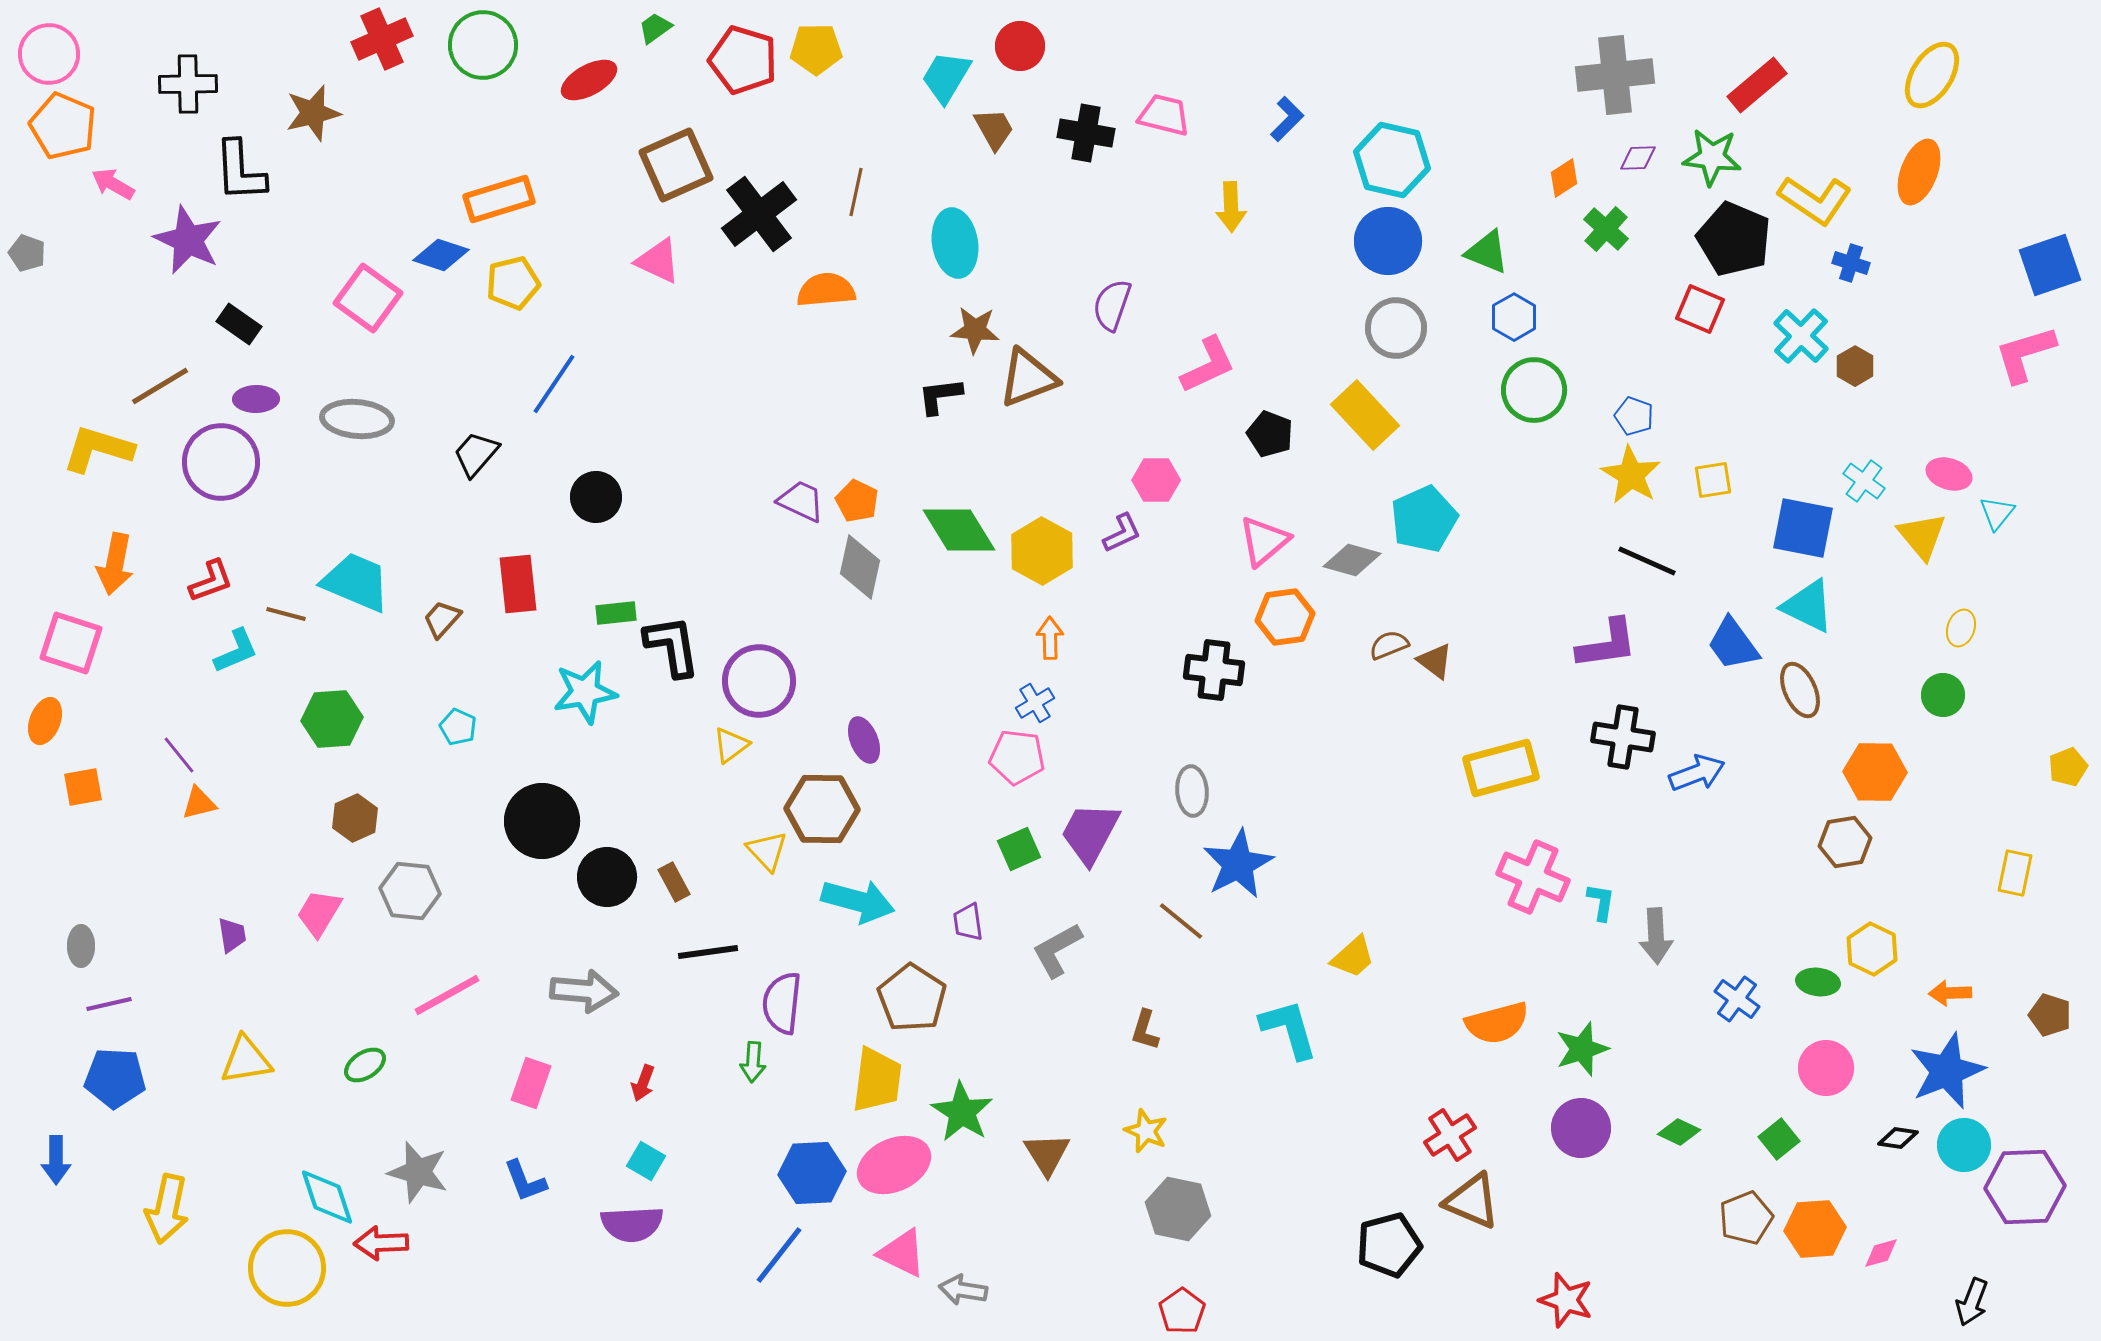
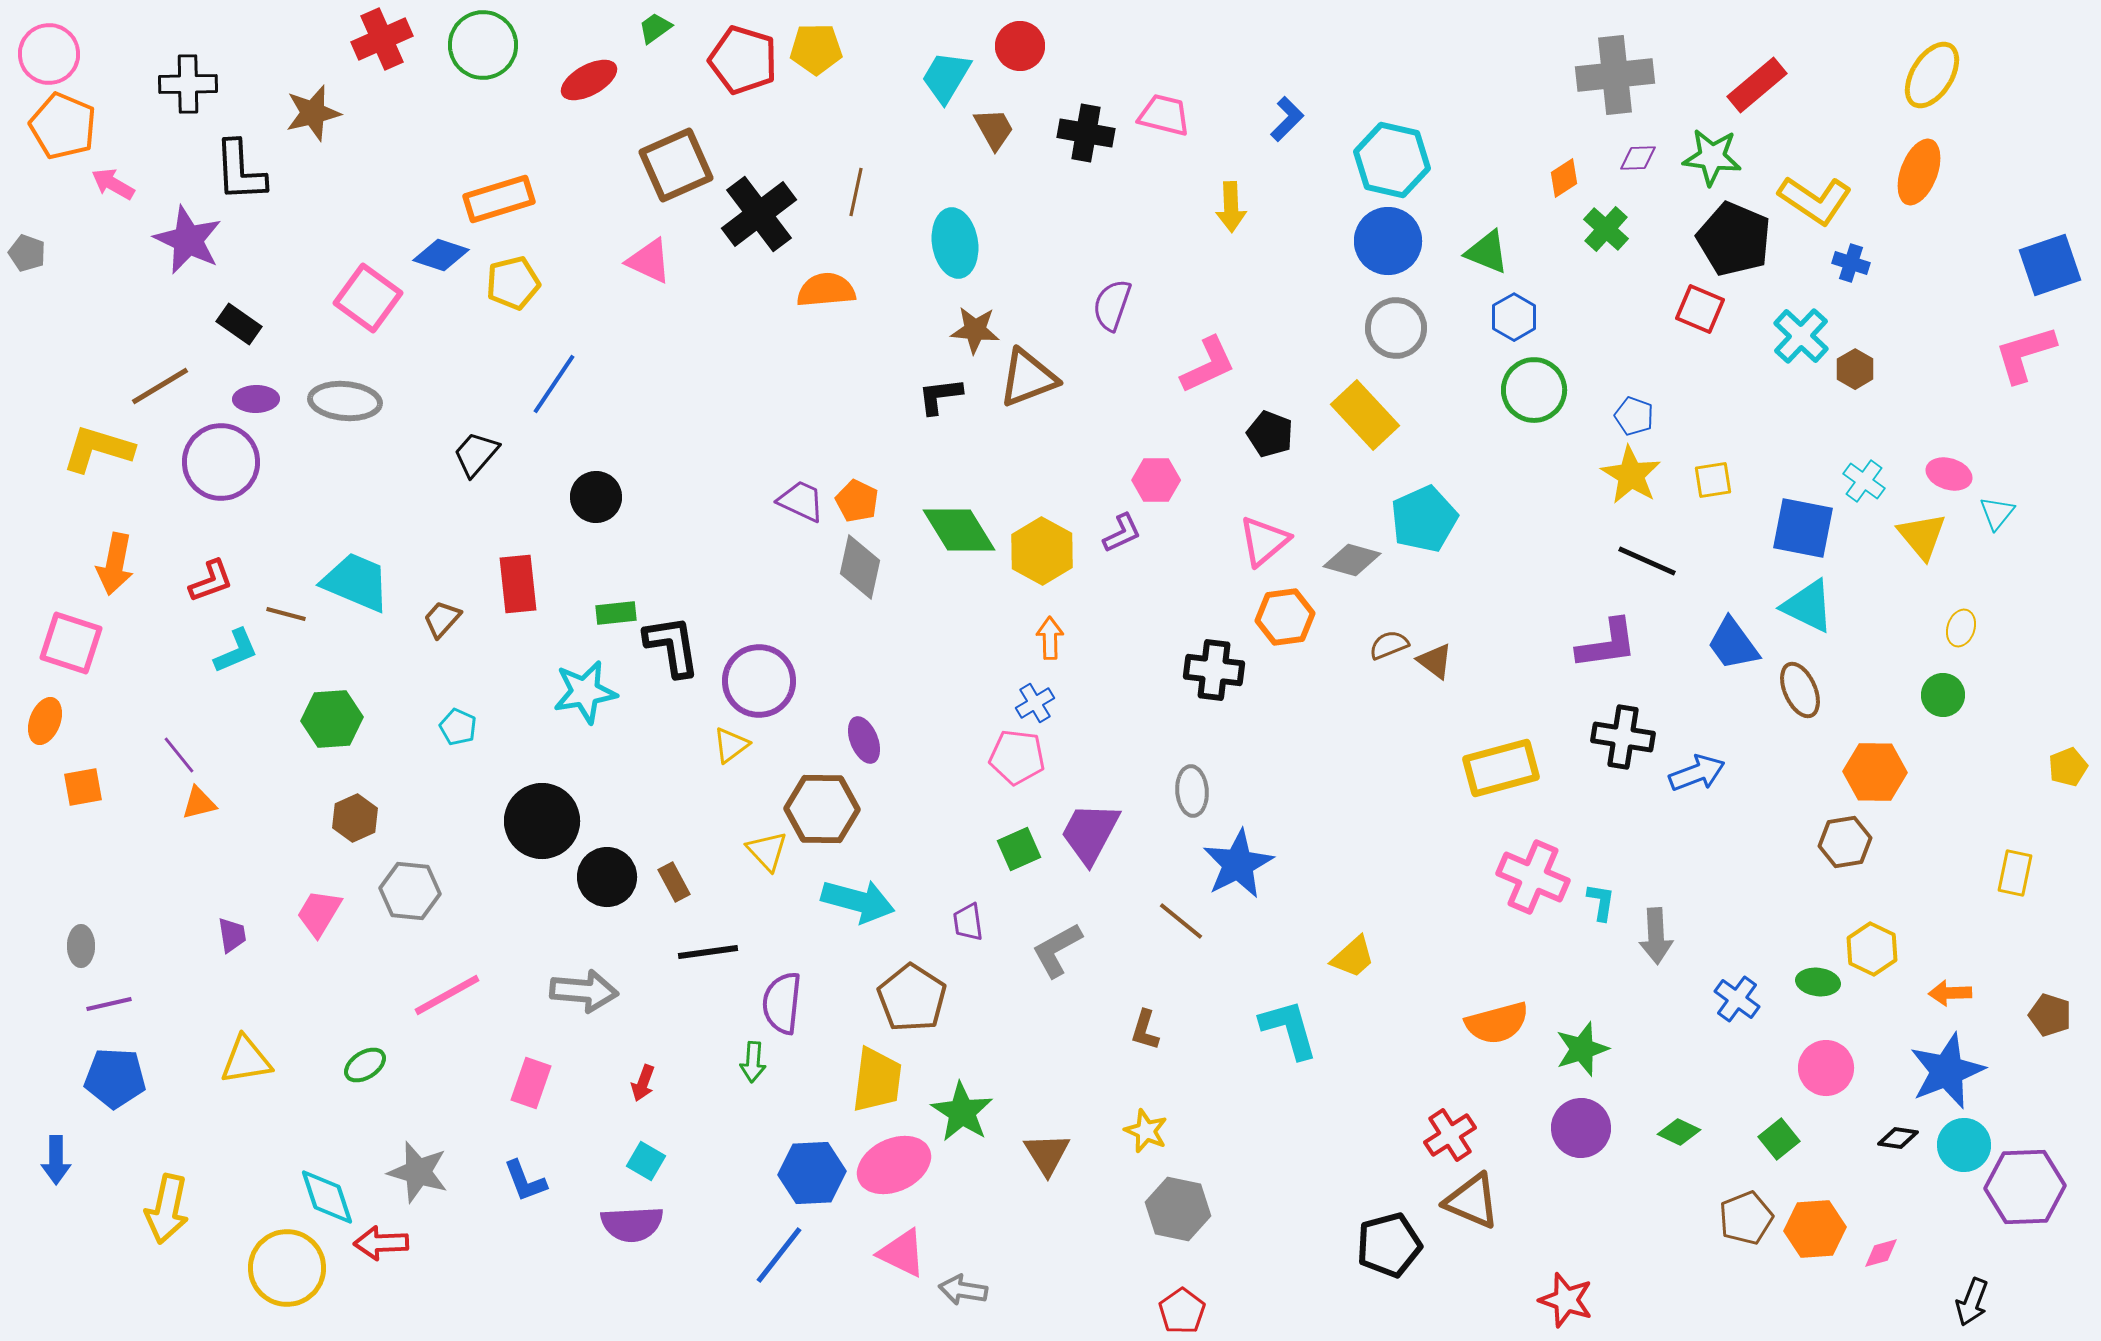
pink triangle at (658, 261): moved 9 px left
brown hexagon at (1855, 366): moved 3 px down
gray ellipse at (357, 419): moved 12 px left, 18 px up
